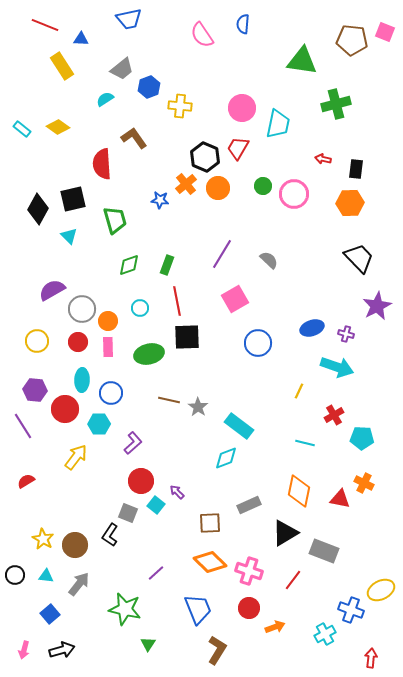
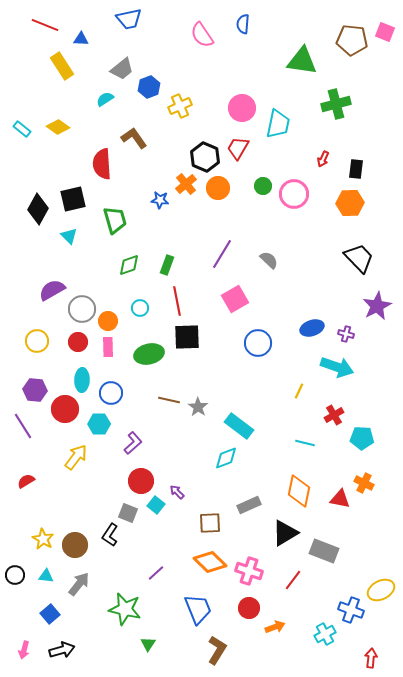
yellow cross at (180, 106): rotated 30 degrees counterclockwise
red arrow at (323, 159): rotated 77 degrees counterclockwise
